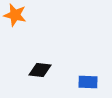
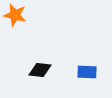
blue rectangle: moved 1 px left, 10 px up
